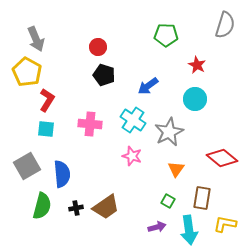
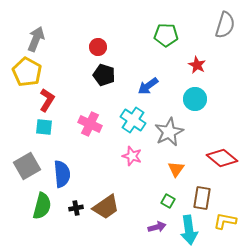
gray arrow: rotated 135 degrees counterclockwise
pink cross: rotated 20 degrees clockwise
cyan square: moved 2 px left, 2 px up
yellow L-shape: moved 3 px up
